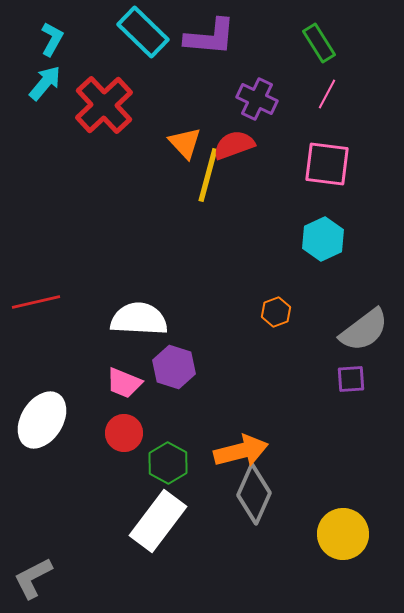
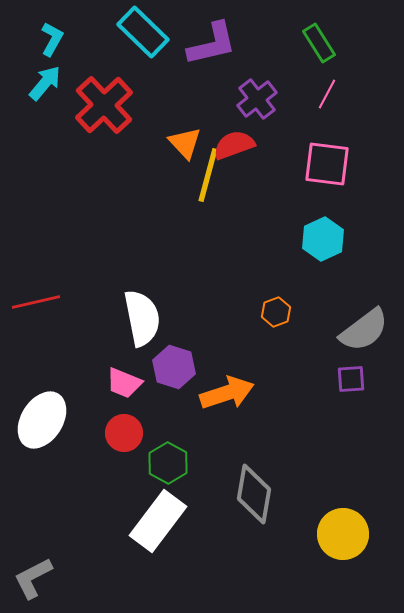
purple L-shape: moved 2 px right, 7 px down; rotated 18 degrees counterclockwise
purple cross: rotated 27 degrees clockwise
white semicircle: moved 3 px right, 1 px up; rotated 76 degrees clockwise
orange arrow: moved 14 px left, 58 px up; rotated 4 degrees counterclockwise
gray diamond: rotated 14 degrees counterclockwise
